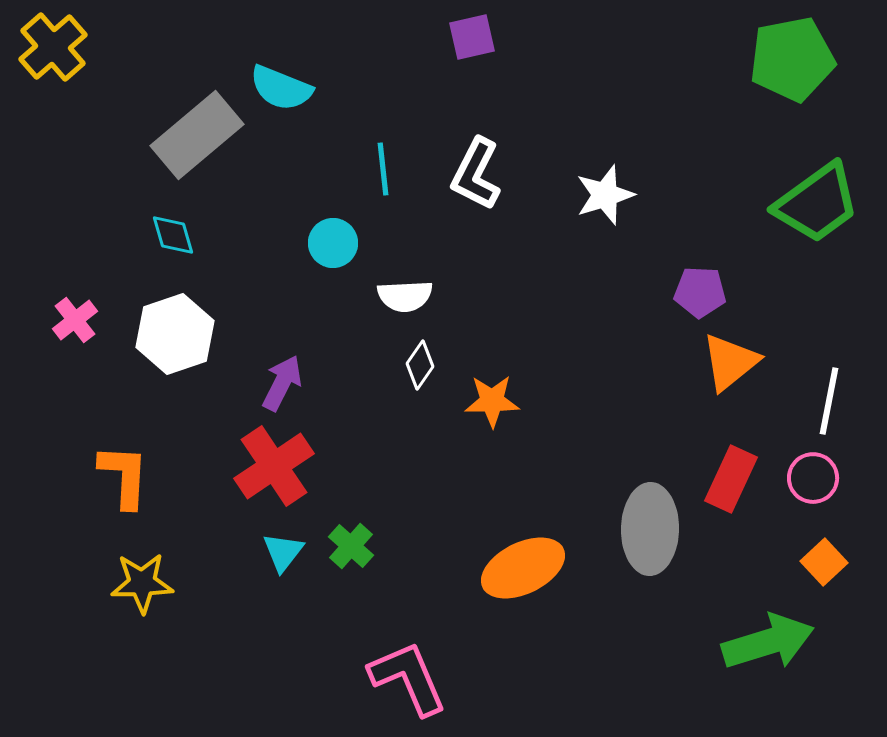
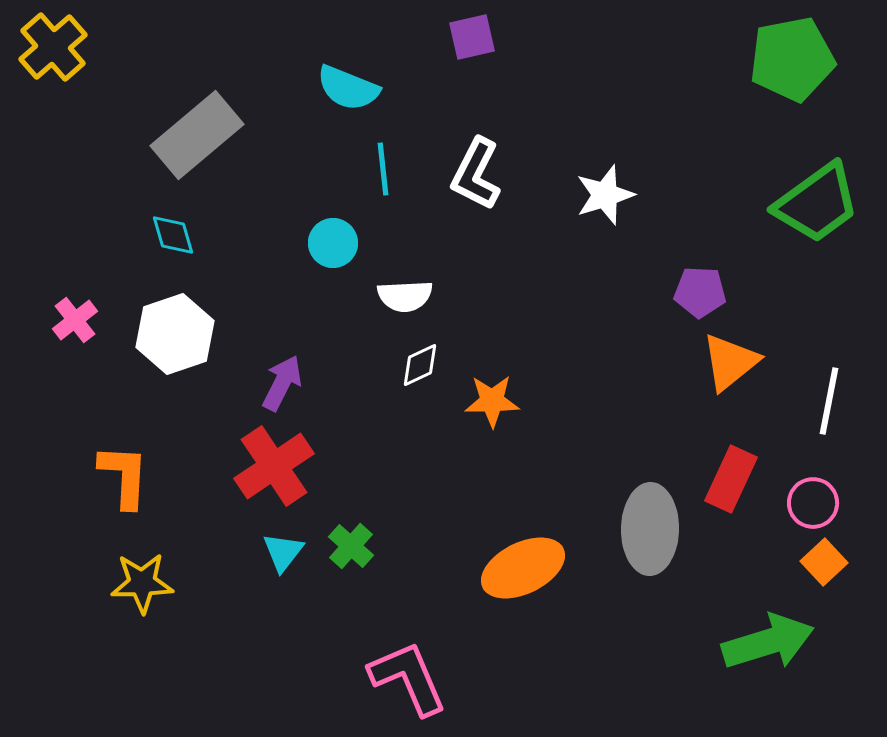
cyan semicircle: moved 67 px right
white diamond: rotated 30 degrees clockwise
pink circle: moved 25 px down
